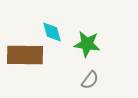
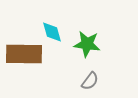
brown rectangle: moved 1 px left, 1 px up
gray semicircle: moved 1 px down
